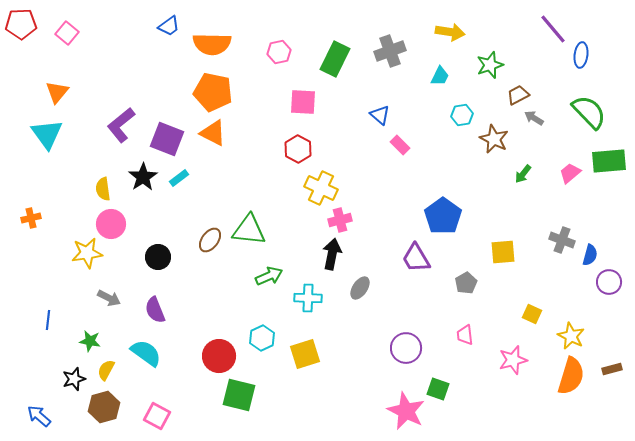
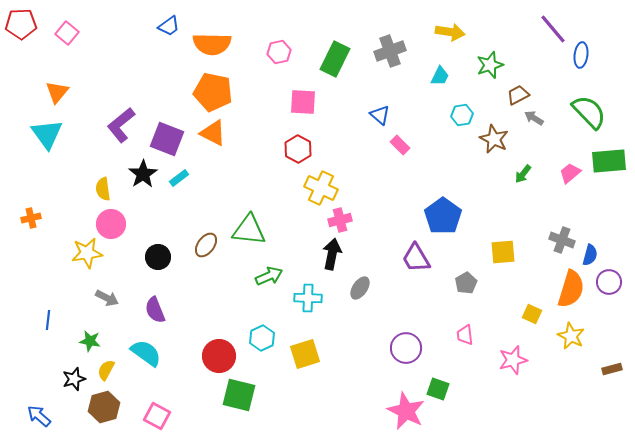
black star at (143, 177): moved 3 px up
brown ellipse at (210, 240): moved 4 px left, 5 px down
gray arrow at (109, 298): moved 2 px left
orange semicircle at (571, 376): moved 87 px up
